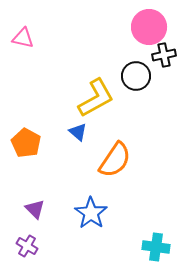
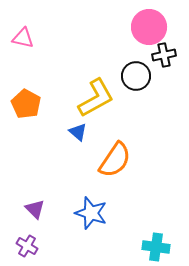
orange pentagon: moved 39 px up
blue star: rotated 16 degrees counterclockwise
